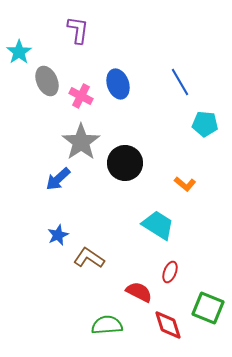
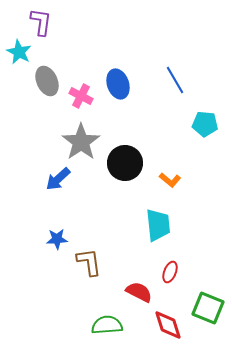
purple L-shape: moved 37 px left, 8 px up
cyan star: rotated 10 degrees counterclockwise
blue line: moved 5 px left, 2 px up
orange L-shape: moved 15 px left, 4 px up
cyan trapezoid: rotated 52 degrees clockwise
blue star: moved 1 px left, 4 px down; rotated 20 degrees clockwise
brown L-shape: moved 4 px down; rotated 48 degrees clockwise
